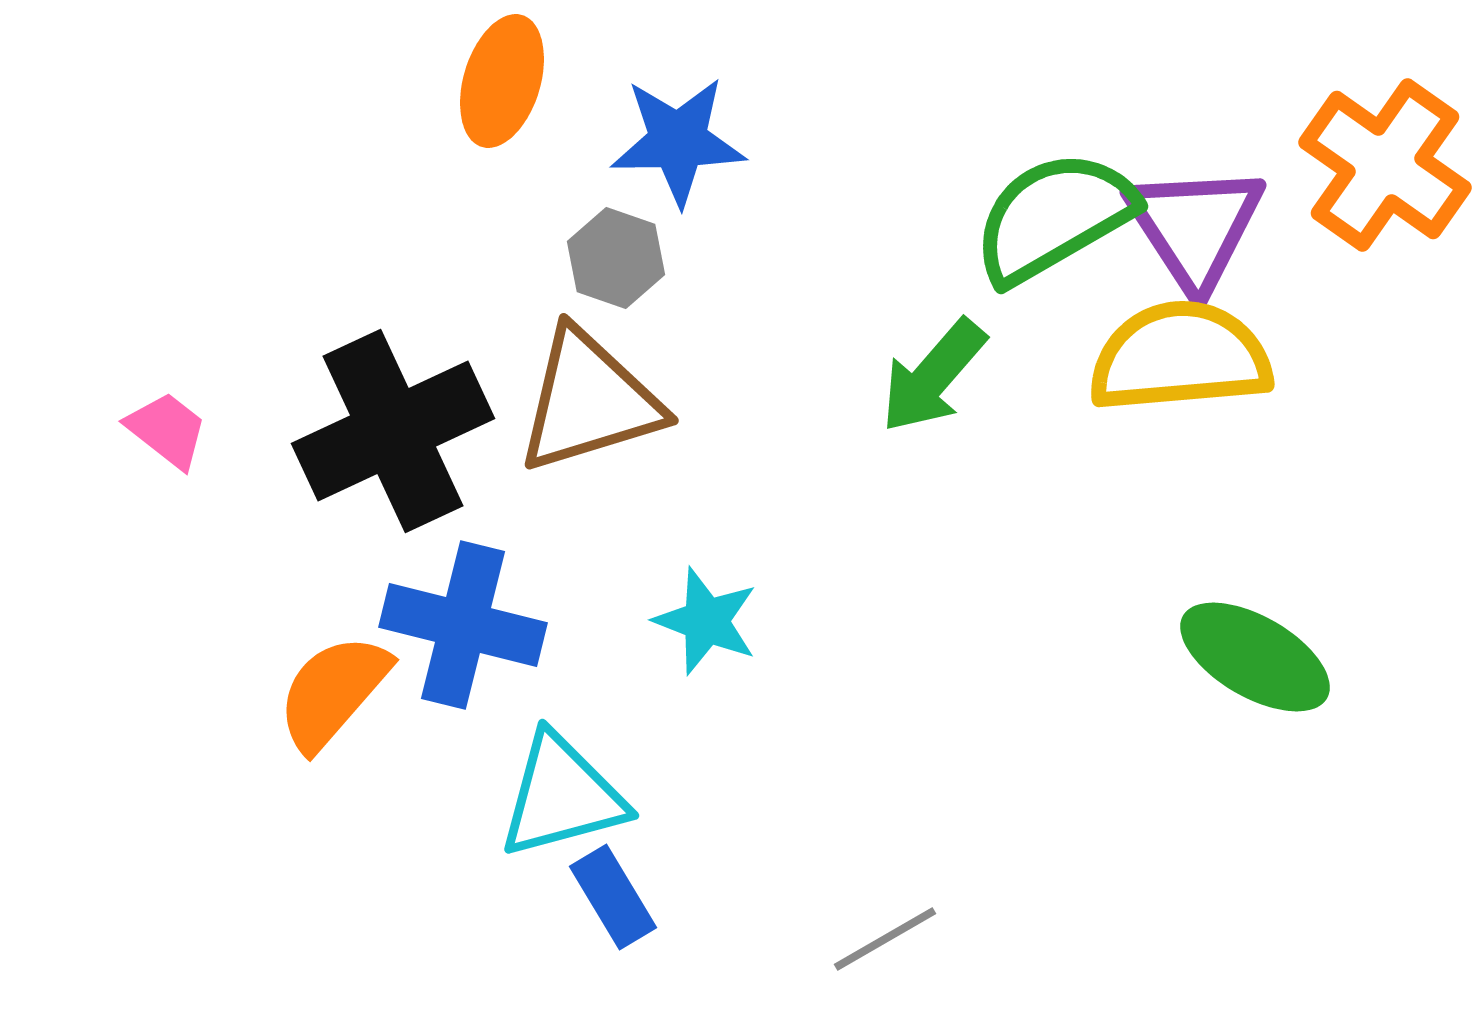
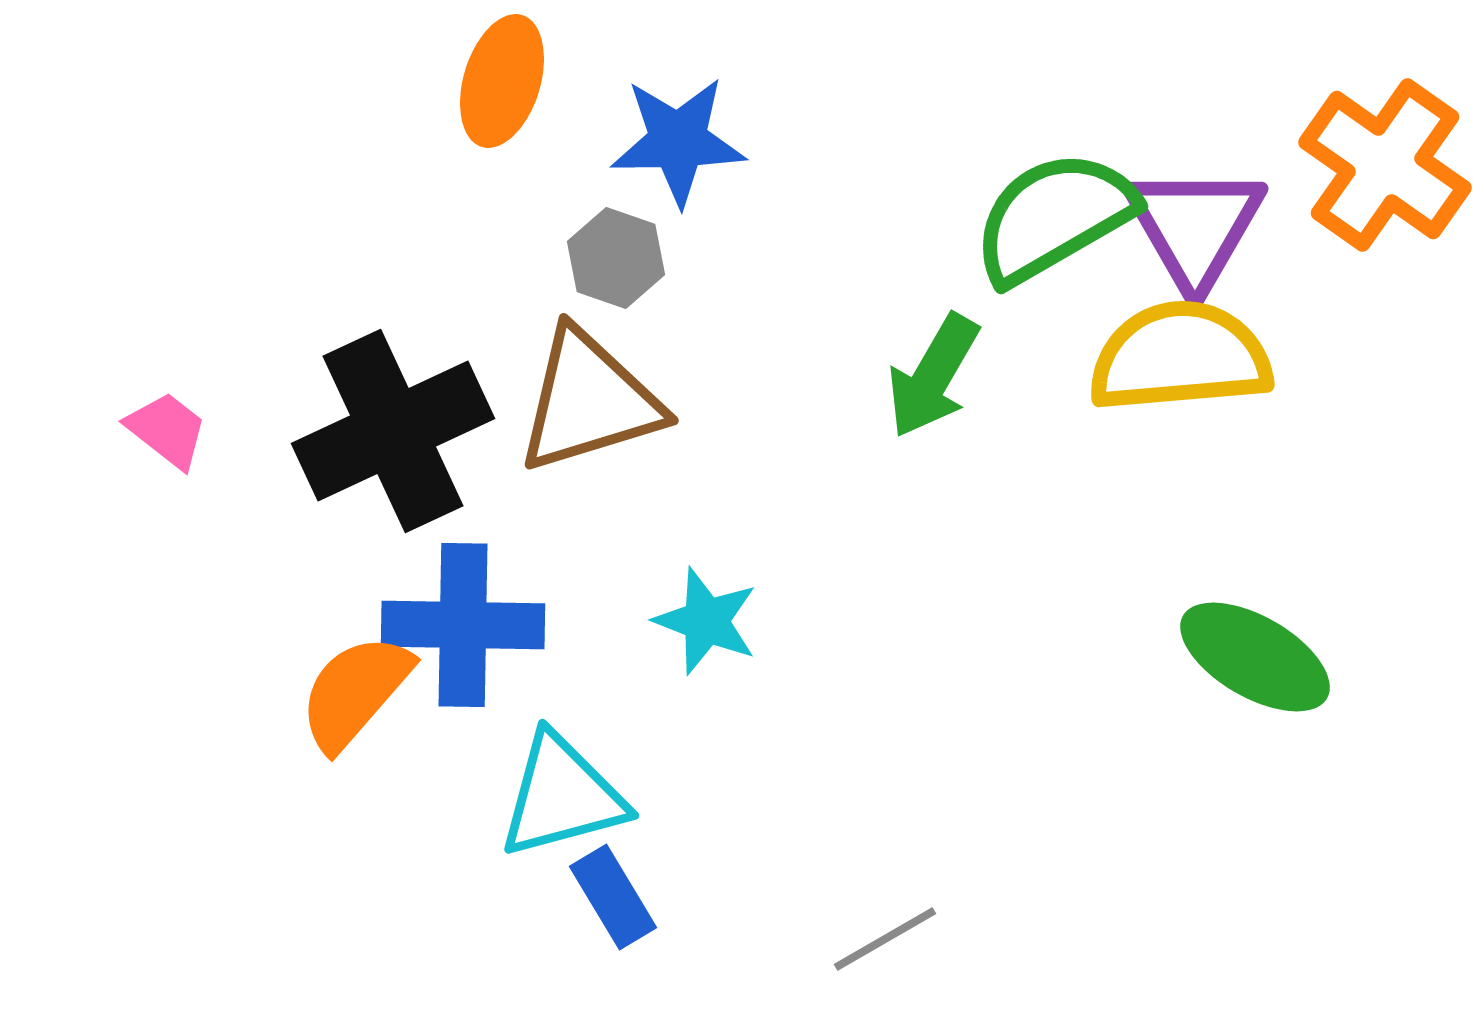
purple triangle: rotated 3 degrees clockwise
green arrow: rotated 11 degrees counterclockwise
blue cross: rotated 13 degrees counterclockwise
orange semicircle: moved 22 px right
